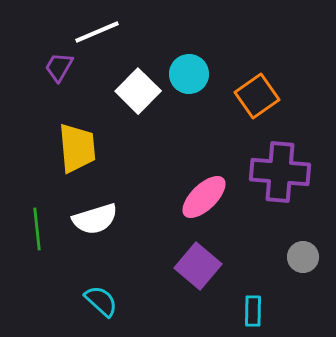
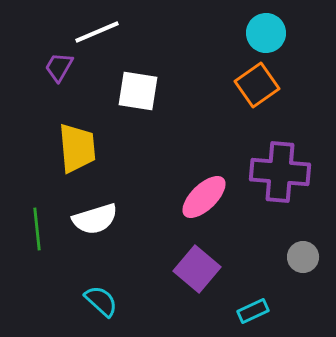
cyan circle: moved 77 px right, 41 px up
white square: rotated 36 degrees counterclockwise
orange square: moved 11 px up
purple square: moved 1 px left, 3 px down
cyan rectangle: rotated 64 degrees clockwise
